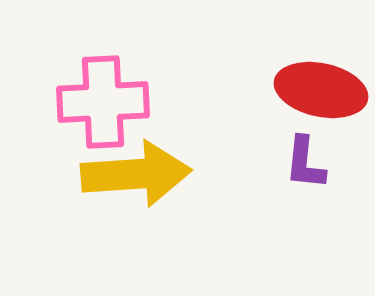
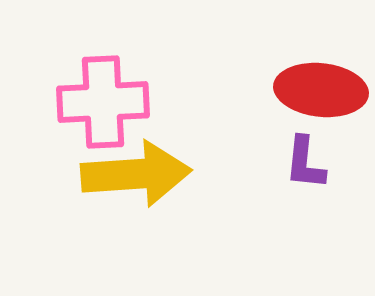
red ellipse: rotated 6 degrees counterclockwise
